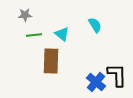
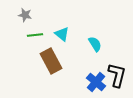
gray star: rotated 16 degrees clockwise
cyan semicircle: moved 19 px down
green line: moved 1 px right
brown rectangle: rotated 30 degrees counterclockwise
black L-shape: rotated 15 degrees clockwise
